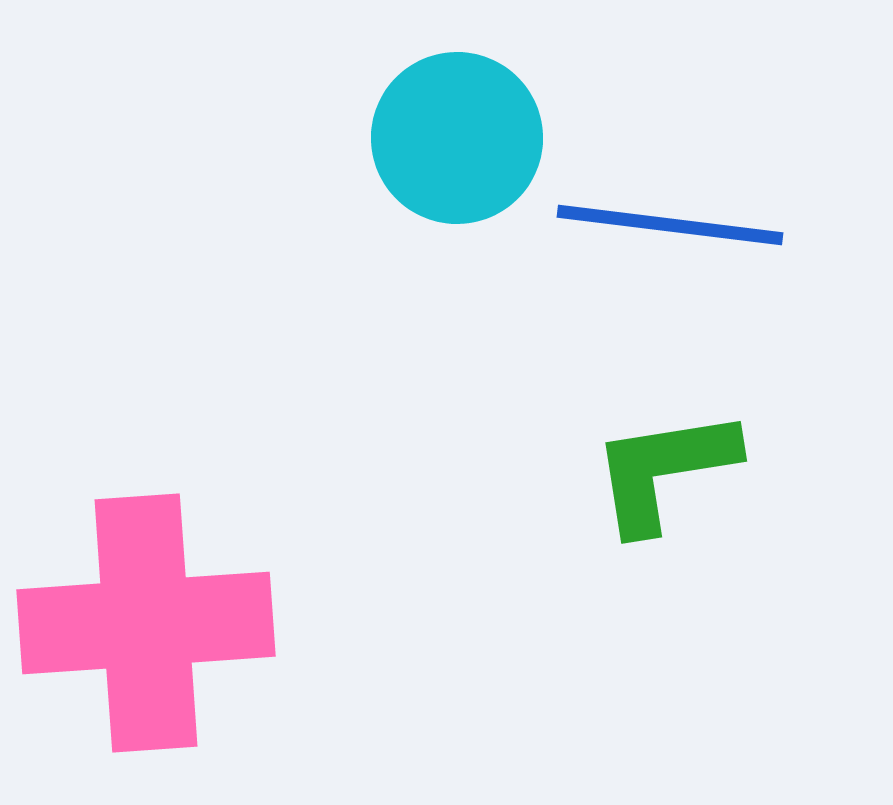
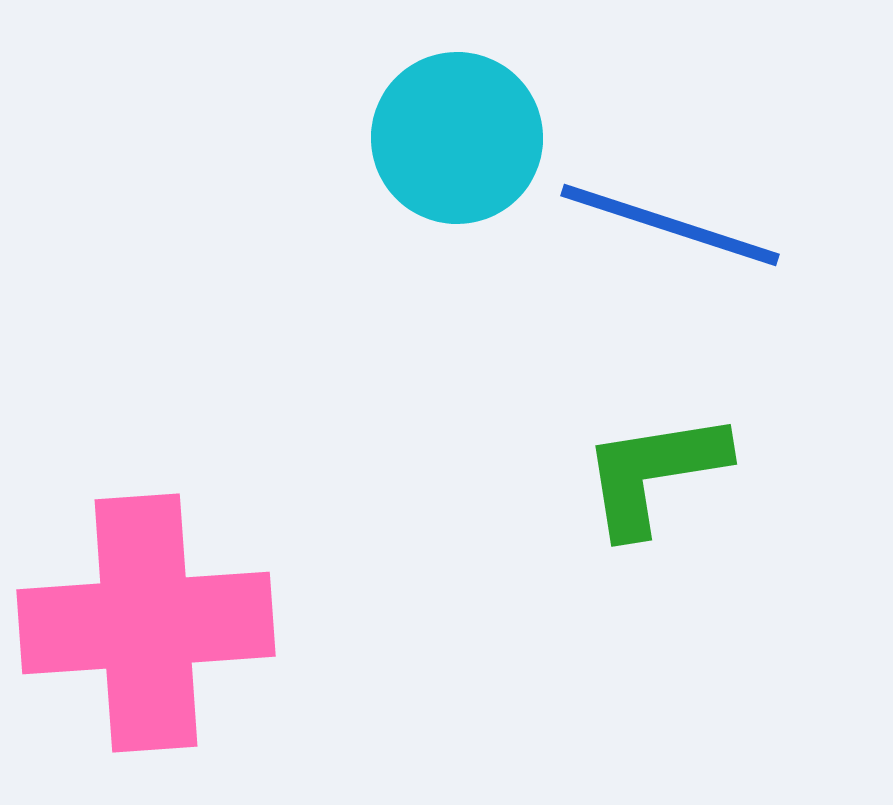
blue line: rotated 11 degrees clockwise
green L-shape: moved 10 px left, 3 px down
